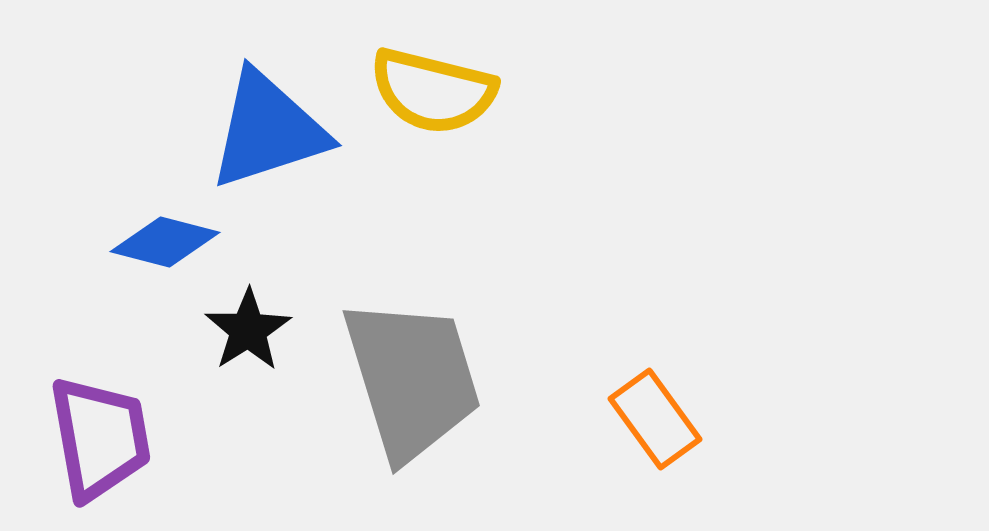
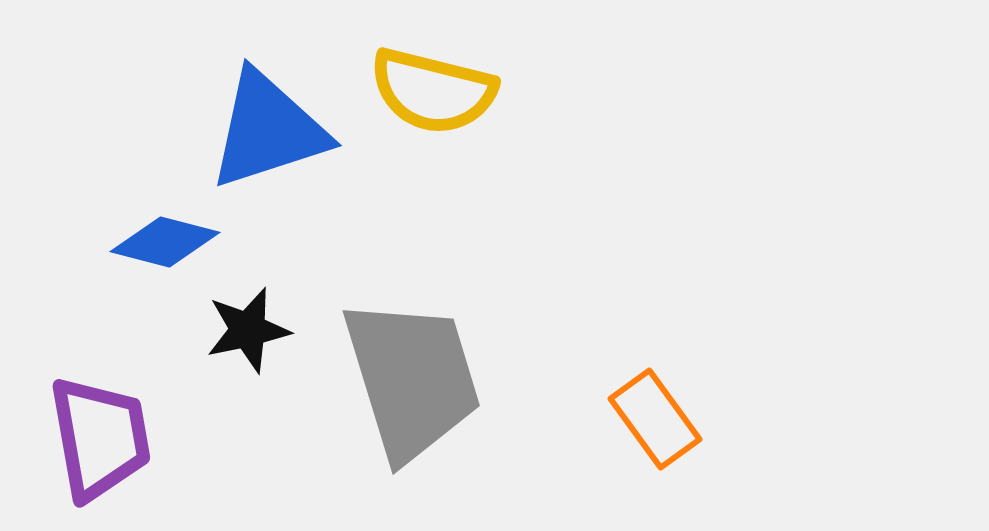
black star: rotated 20 degrees clockwise
